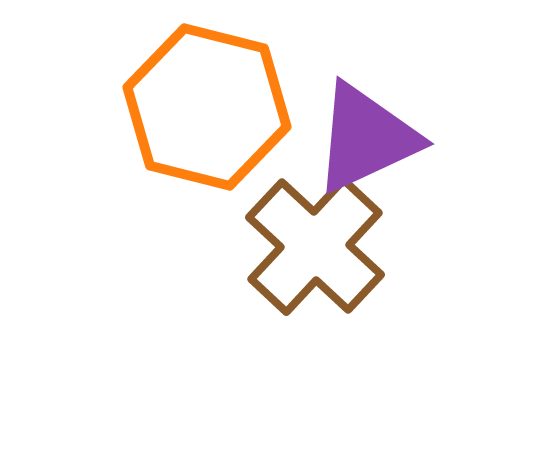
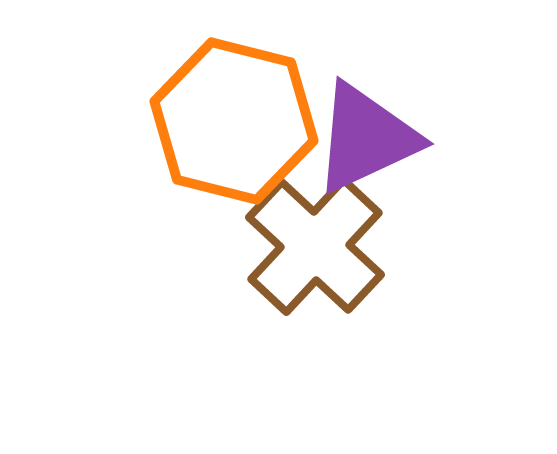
orange hexagon: moved 27 px right, 14 px down
